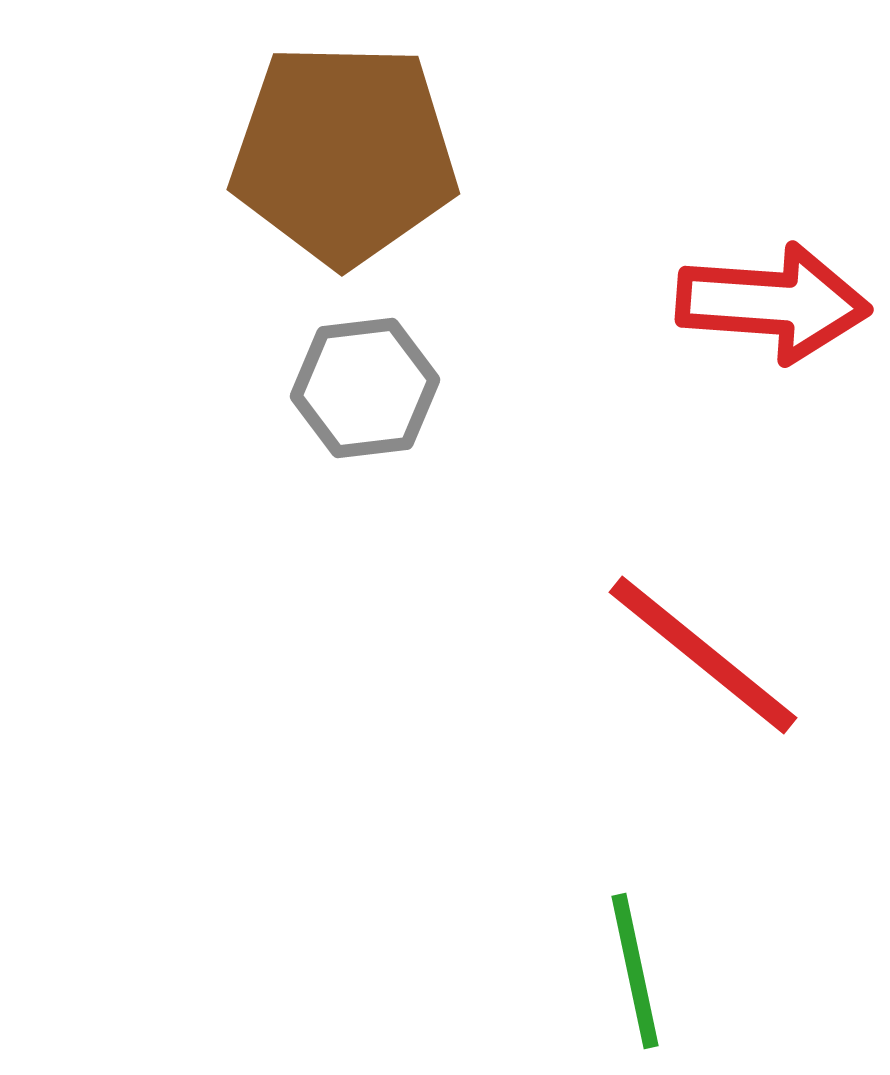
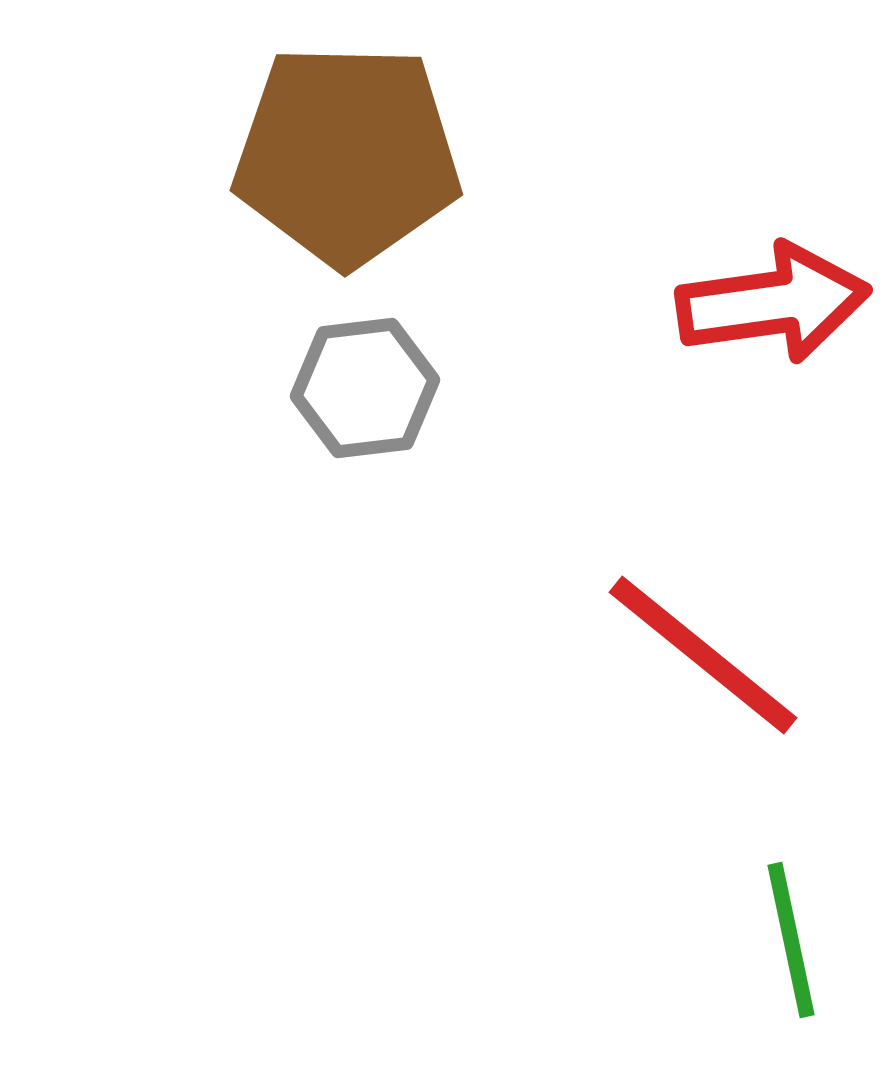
brown pentagon: moved 3 px right, 1 px down
red arrow: rotated 12 degrees counterclockwise
green line: moved 156 px right, 31 px up
